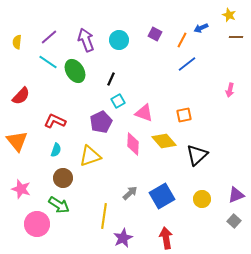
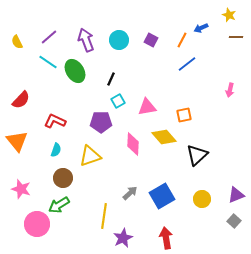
purple square: moved 4 px left, 6 px down
yellow semicircle: rotated 32 degrees counterclockwise
red semicircle: moved 4 px down
pink triangle: moved 3 px right, 6 px up; rotated 30 degrees counterclockwise
purple pentagon: rotated 25 degrees clockwise
yellow diamond: moved 4 px up
green arrow: rotated 115 degrees clockwise
